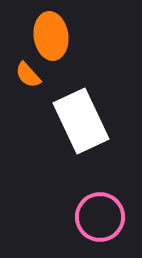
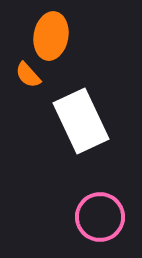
orange ellipse: rotated 18 degrees clockwise
